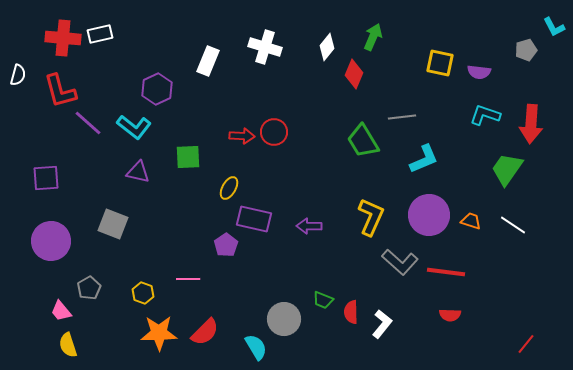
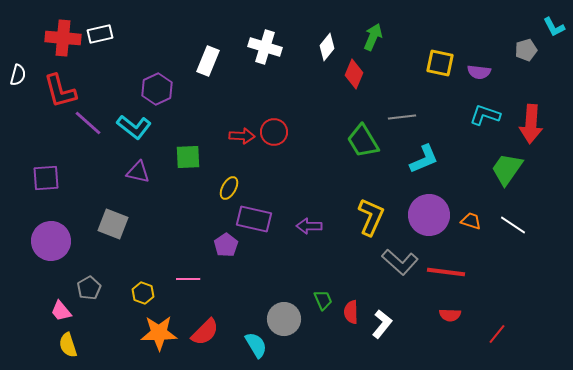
green trapezoid at (323, 300): rotated 135 degrees counterclockwise
red line at (526, 344): moved 29 px left, 10 px up
cyan semicircle at (256, 347): moved 2 px up
